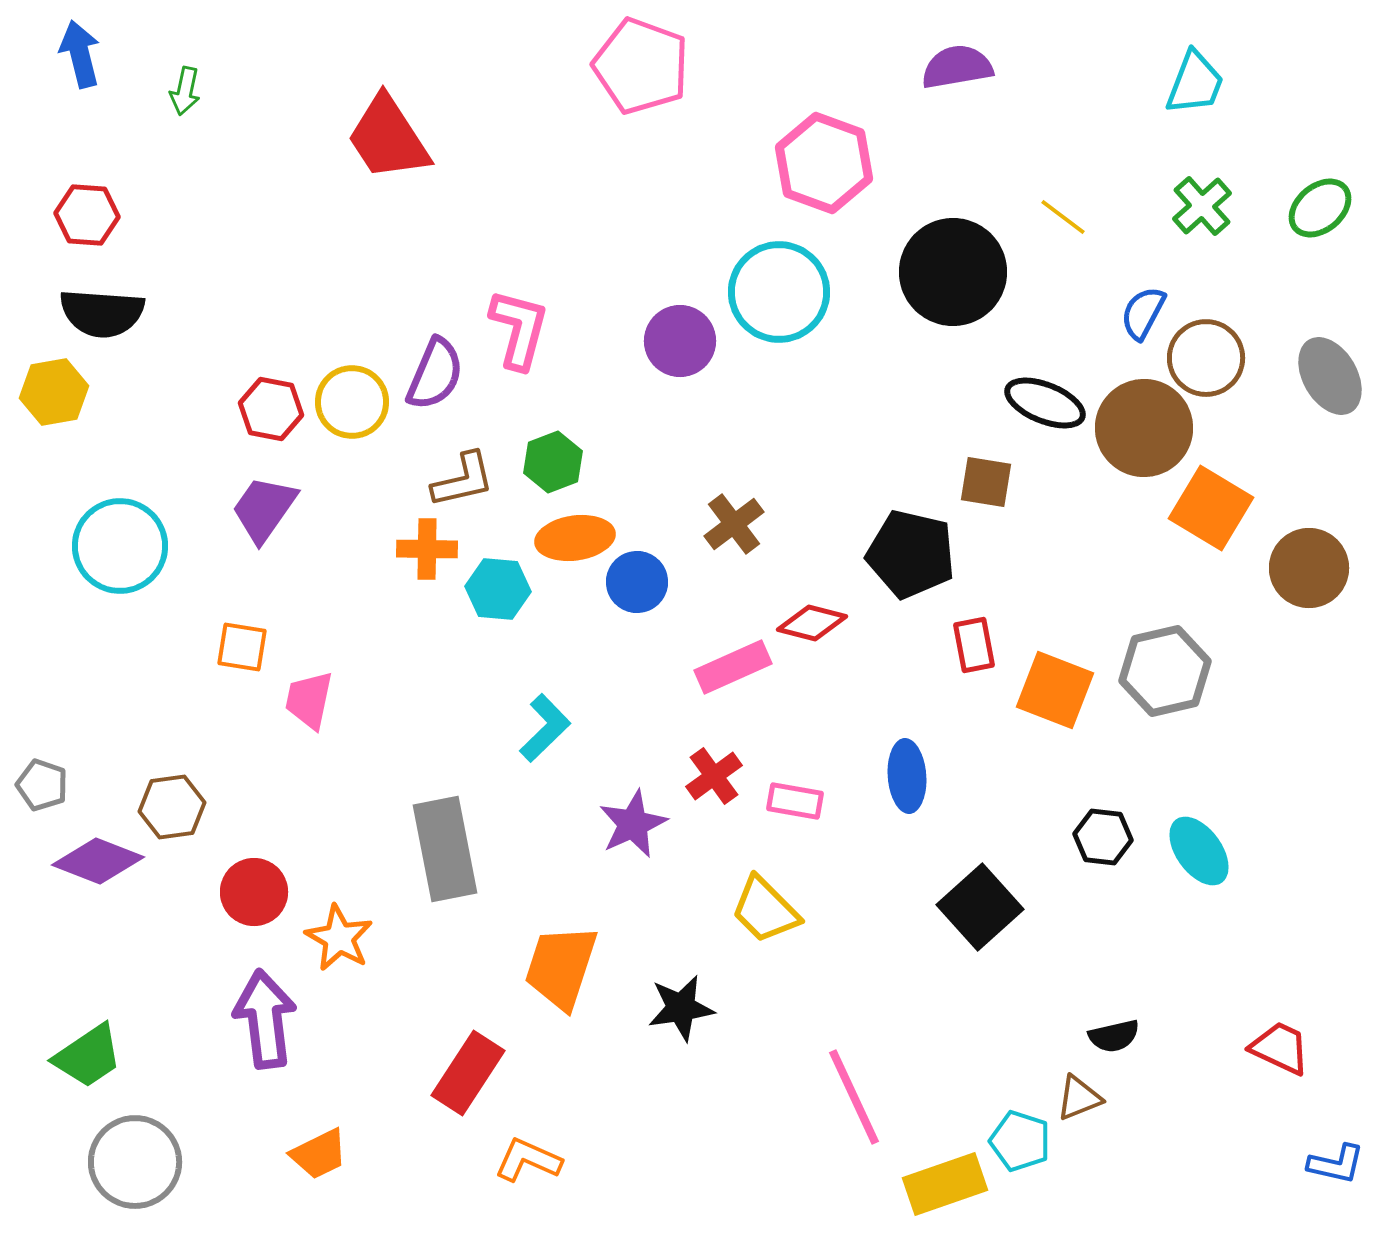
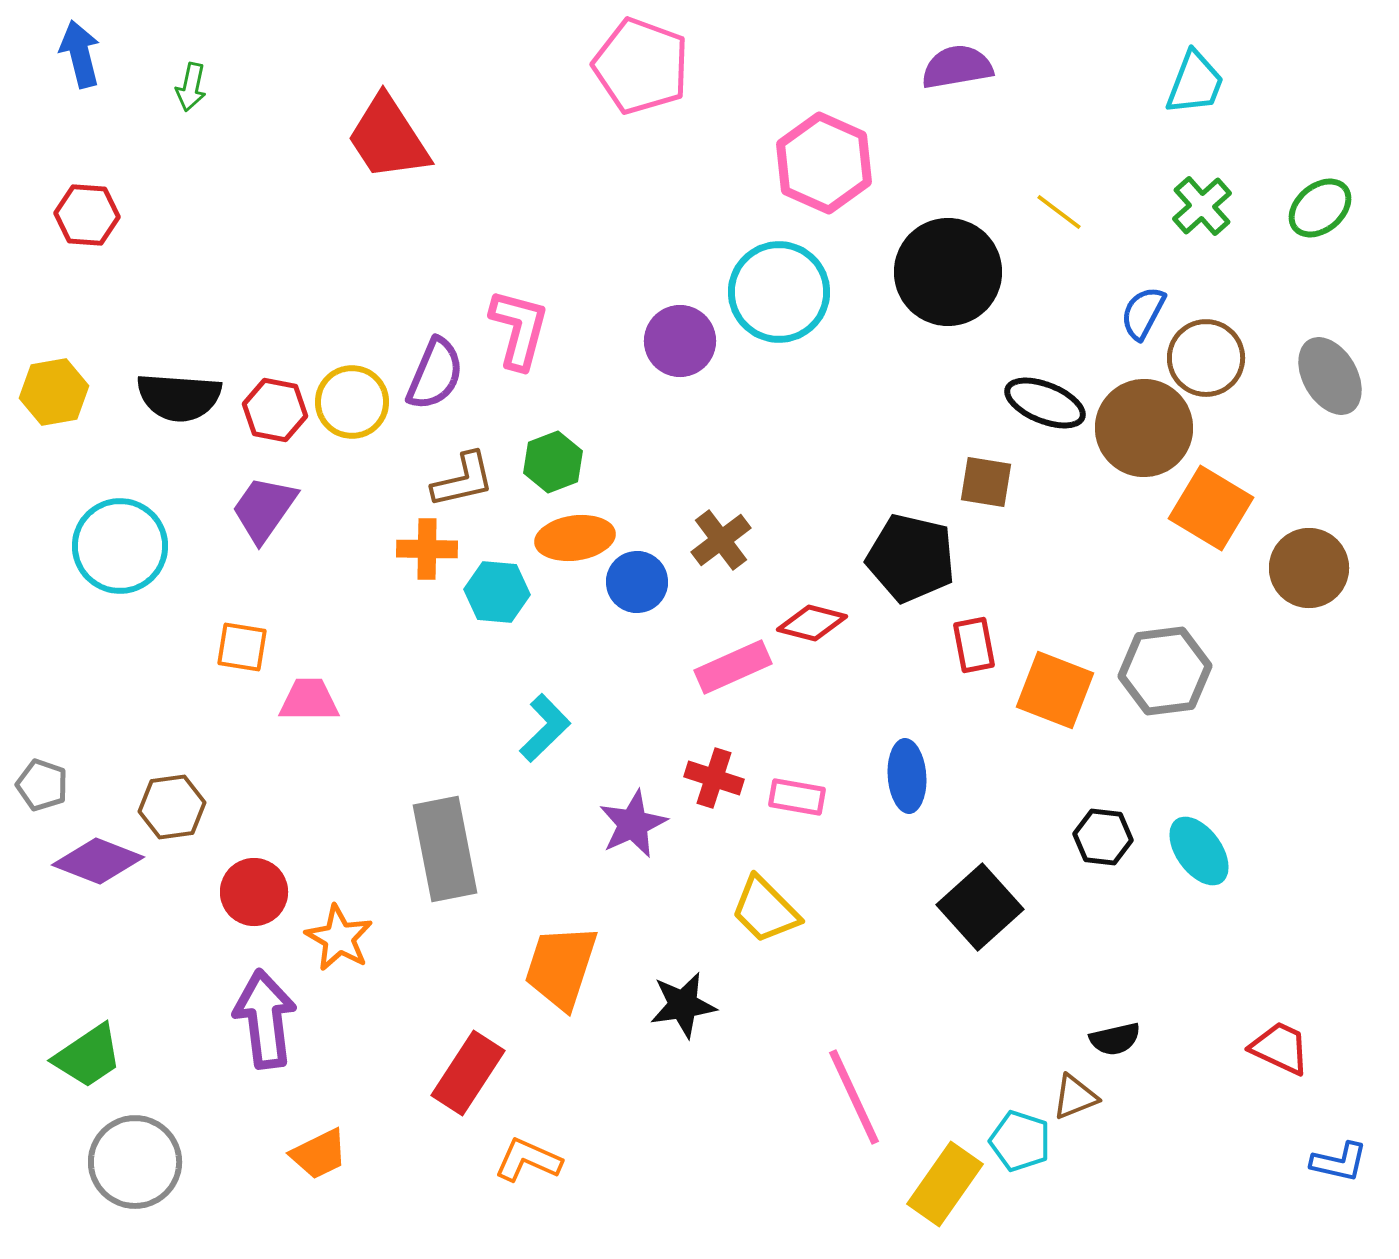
green arrow at (185, 91): moved 6 px right, 4 px up
pink hexagon at (824, 163): rotated 4 degrees clockwise
yellow line at (1063, 217): moved 4 px left, 5 px up
black circle at (953, 272): moved 5 px left
black semicircle at (102, 313): moved 77 px right, 84 px down
red hexagon at (271, 409): moved 4 px right, 1 px down
brown cross at (734, 524): moved 13 px left, 16 px down
black pentagon at (911, 554): moved 4 px down
cyan hexagon at (498, 589): moved 1 px left, 3 px down
gray hexagon at (1165, 671): rotated 6 degrees clockwise
pink trapezoid at (309, 700): rotated 78 degrees clockwise
red cross at (714, 776): moved 2 px down; rotated 36 degrees counterclockwise
pink rectangle at (795, 801): moved 2 px right, 4 px up
black star at (681, 1008): moved 2 px right, 3 px up
black semicircle at (1114, 1036): moved 1 px right, 3 px down
brown triangle at (1079, 1098): moved 4 px left, 1 px up
blue L-shape at (1336, 1164): moved 3 px right, 2 px up
yellow rectangle at (945, 1184): rotated 36 degrees counterclockwise
